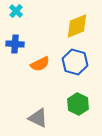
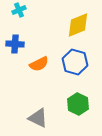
cyan cross: moved 3 px right, 1 px up; rotated 24 degrees clockwise
yellow diamond: moved 1 px right, 1 px up
orange semicircle: moved 1 px left
